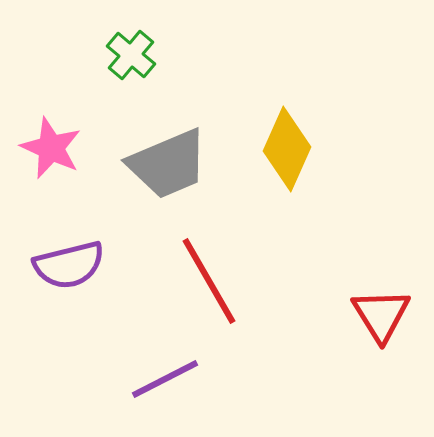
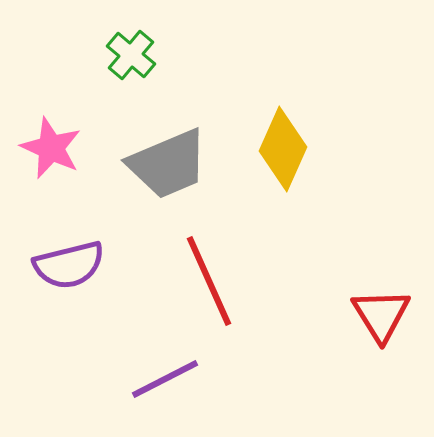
yellow diamond: moved 4 px left
red line: rotated 6 degrees clockwise
